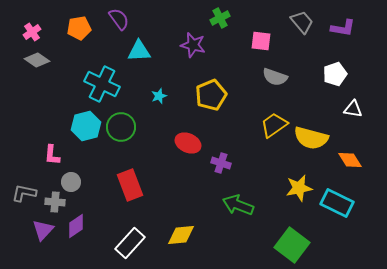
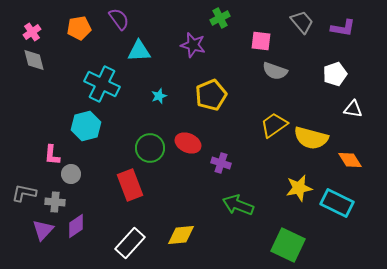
gray diamond: moved 3 px left; rotated 40 degrees clockwise
gray semicircle: moved 6 px up
green circle: moved 29 px right, 21 px down
gray circle: moved 8 px up
green square: moved 4 px left; rotated 12 degrees counterclockwise
